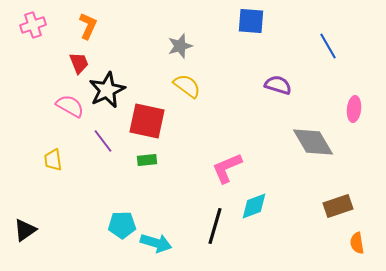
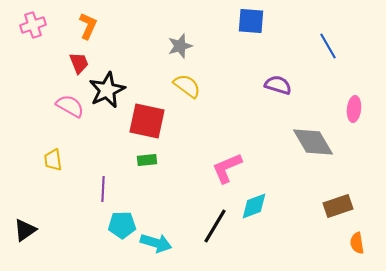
purple line: moved 48 px down; rotated 40 degrees clockwise
black line: rotated 15 degrees clockwise
